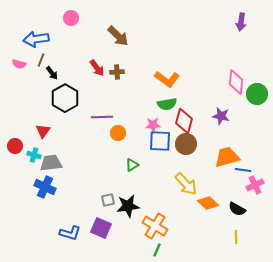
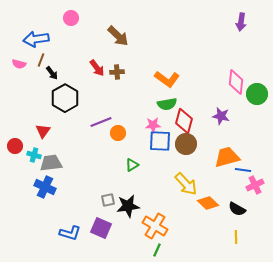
purple line: moved 1 px left, 5 px down; rotated 20 degrees counterclockwise
